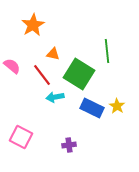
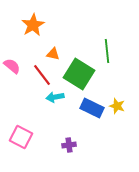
yellow star: rotated 14 degrees counterclockwise
